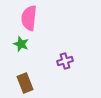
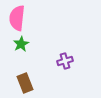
pink semicircle: moved 12 px left
green star: rotated 21 degrees clockwise
